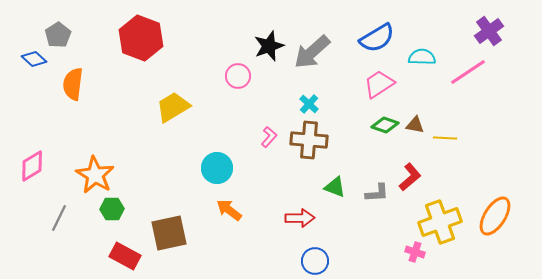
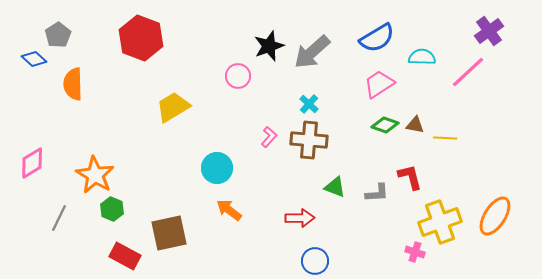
pink line: rotated 9 degrees counterclockwise
orange semicircle: rotated 8 degrees counterclockwise
pink diamond: moved 3 px up
red L-shape: rotated 64 degrees counterclockwise
green hexagon: rotated 25 degrees clockwise
